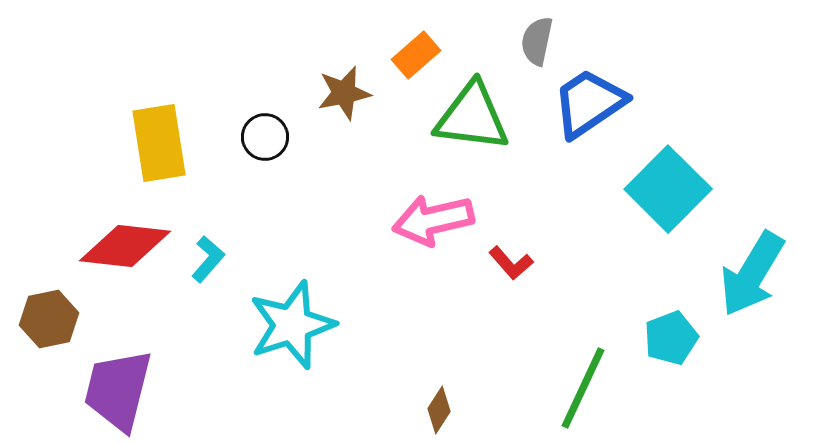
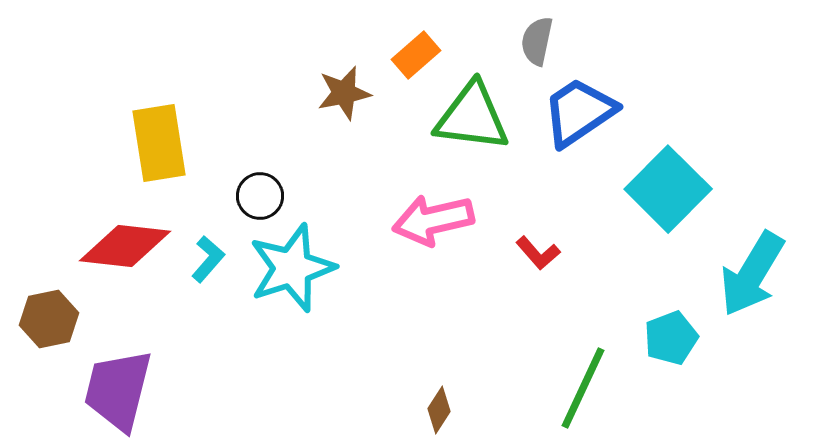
blue trapezoid: moved 10 px left, 9 px down
black circle: moved 5 px left, 59 px down
red L-shape: moved 27 px right, 10 px up
cyan star: moved 57 px up
